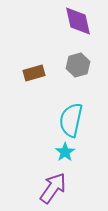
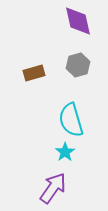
cyan semicircle: rotated 28 degrees counterclockwise
